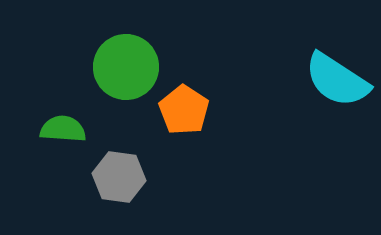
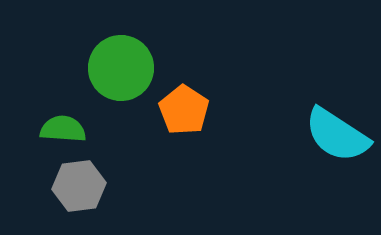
green circle: moved 5 px left, 1 px down
cyan semicircle: moved 55 px down
gray hexagon: moved 40 px left, 9 px down; rotated 15 degrees counterclockwise
